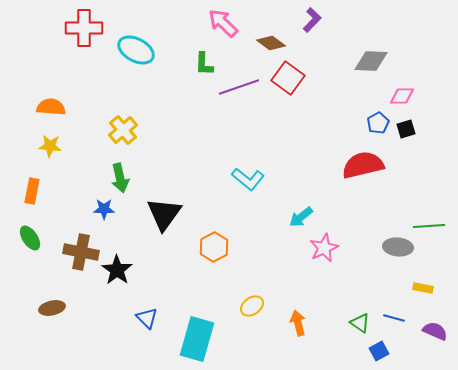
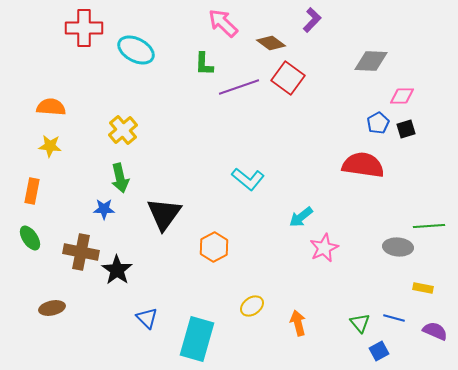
red semicircle: rotated 21 degrees clockwise
green triangle: rotated 15 degrees clockwise
